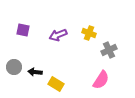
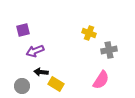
purple square: rotated 24 degrees counterclockwise
purple arrow: moved 23 px left, 16 px down
gray cross: rotated 14 degrees clockwise
gray circle: moved 8 px right, 19 px down
black arrow: moved 6 px right
